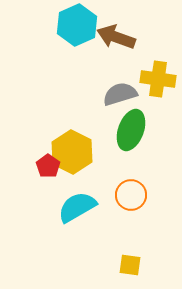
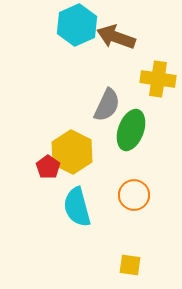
gray semicircle: moved 13 px left, 11 px down; rotated 132 degrees clockwise
red pentagon: moved 1 px down
orange circle: moved 3 px right
cyan semicircle: rotated 75 degrees counterclockwise
